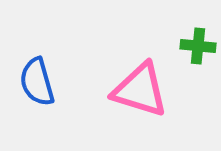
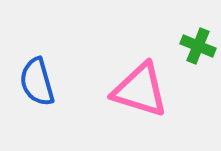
green cross: rotated 16 degrees clockwise
